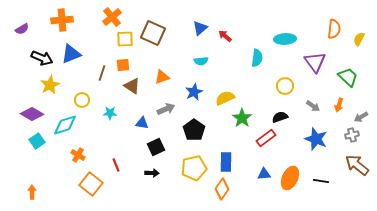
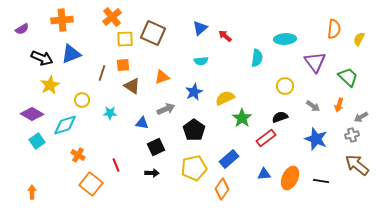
blue rectangle at (226, 162): moved 3 px right, 3 px up; rotated 48 degrees clockwise
